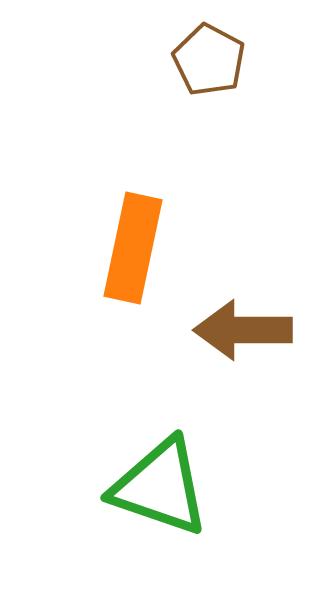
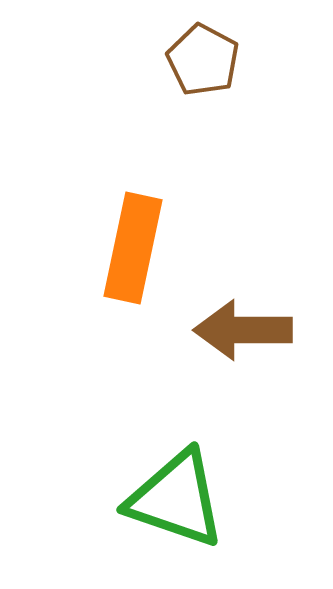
brown pentagon: moved 6 px left
green triangle: moved 16 px right, 12 px down
